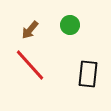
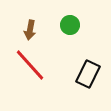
brown arrow: rotated 30 degrees counterclockwise
black rectangle: rotated 20 degrees clockwise
